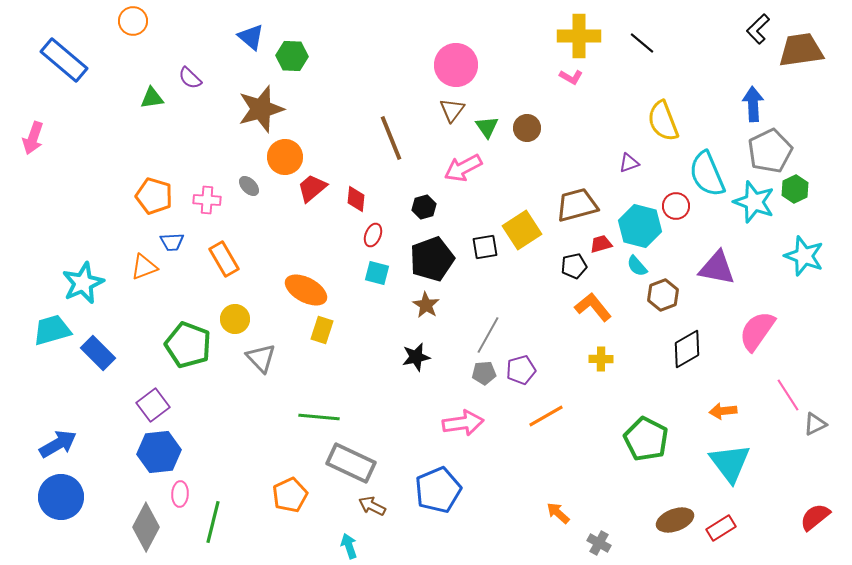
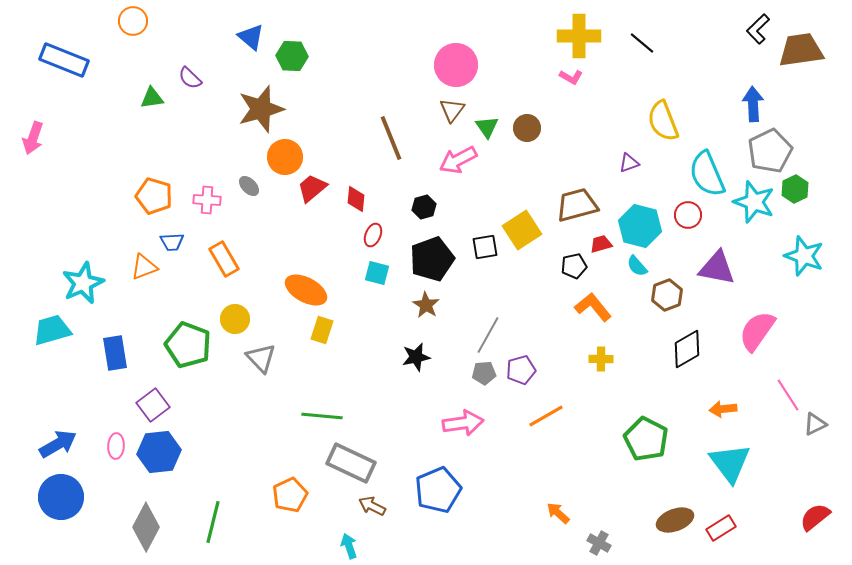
blue rectangle at (64, 60): rotated 18 degrees counterclockwise
pink arrow at (463, 168): moved 5 px left, 8 px up
red circle at (676, 206): moved 12 px right, 9 px down
brown hexagon at (663, 295): moved 4 px right
blue rectangle at (98, 353): moved 17 px right; rotated 36 degrees clockwise
orange arrow at (723, 411): moved 2 px up
green line at (319, 417): moved 3 px right, 1 px up
pink ellipse at (180, 494): moved 64 px left, 48 px up
